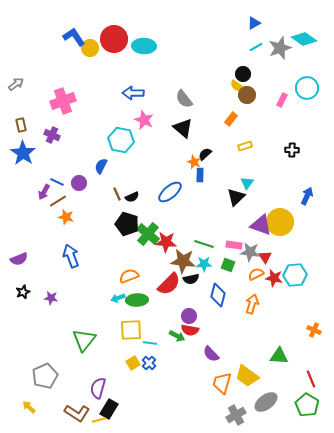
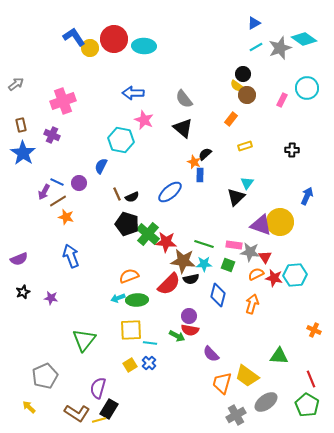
yellow square at (133, 363): moved 3 px left, 2 px down
